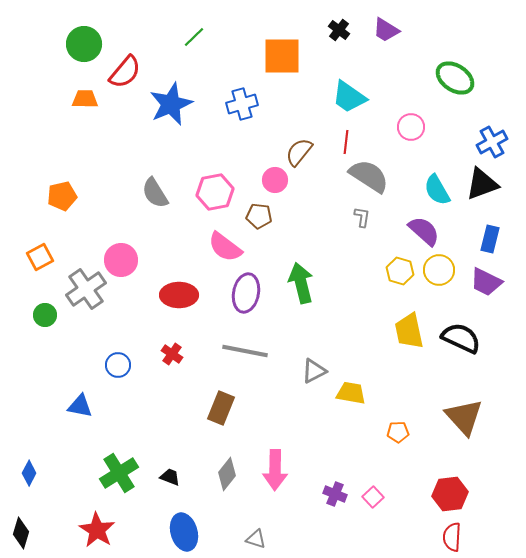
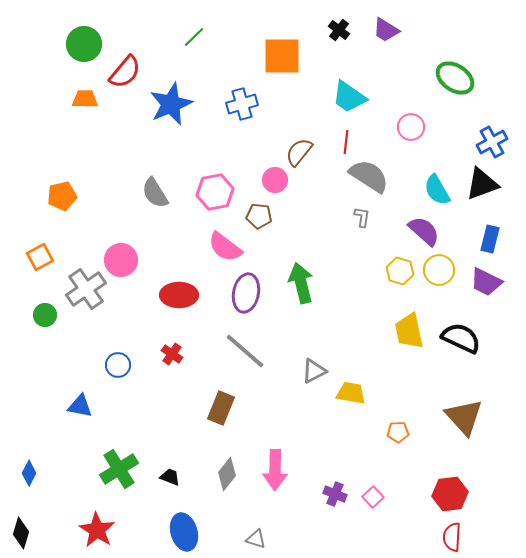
gray line at (245, 351): rotated 30 degrees clockwise
green cross at (119, 473): moved 4 px up
